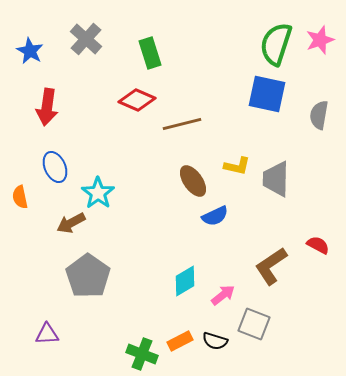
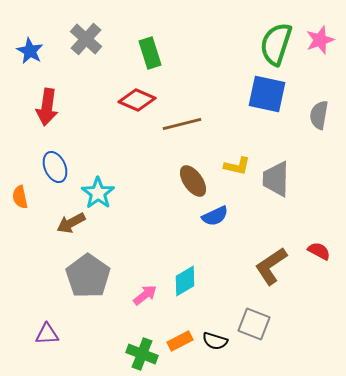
red semicircle: moved 1 px right, 6 px down
pink arrow: moved 78 px left
